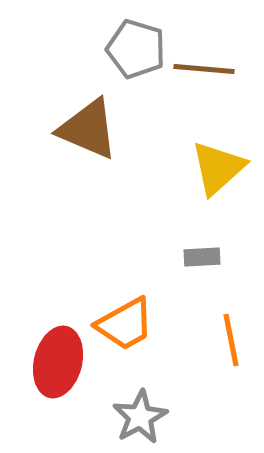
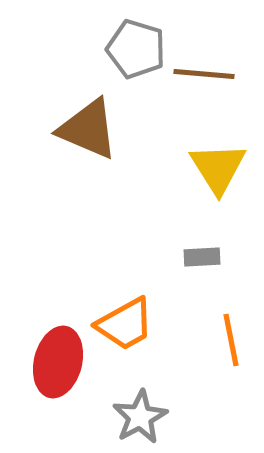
brown line: moved 5 px down
yellow triangle: rotated 20 degrees counterclockwise
